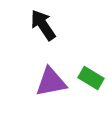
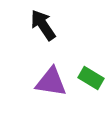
purple triangle: rotated 20 degrees clockwise
